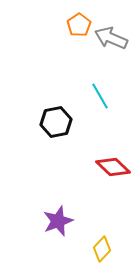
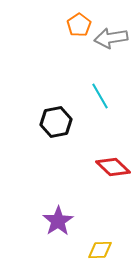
gray arrow: rotated 32 degrees counterclockwise
purple star: rotated 12 degrees counterclockwise
yellow diamond: moved 2 px left, 1 px down; rotated 45 degrees clockwise
